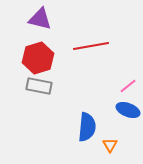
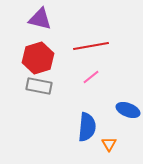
pink line: moved 37 px left, 9 px up
orange triangle: moved 1 px left, 1 px up
